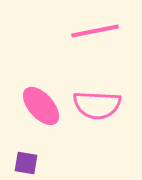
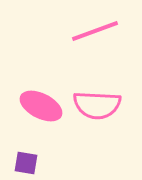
pink line: rotated 9 degrees counterclockwise
pink ellipse: rotated 21 degrees counterclockwise
